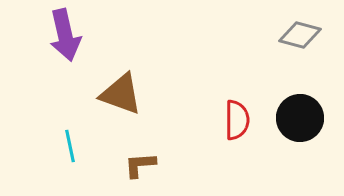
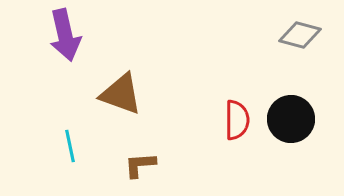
black circle: moved 9 px left, 1 px down
